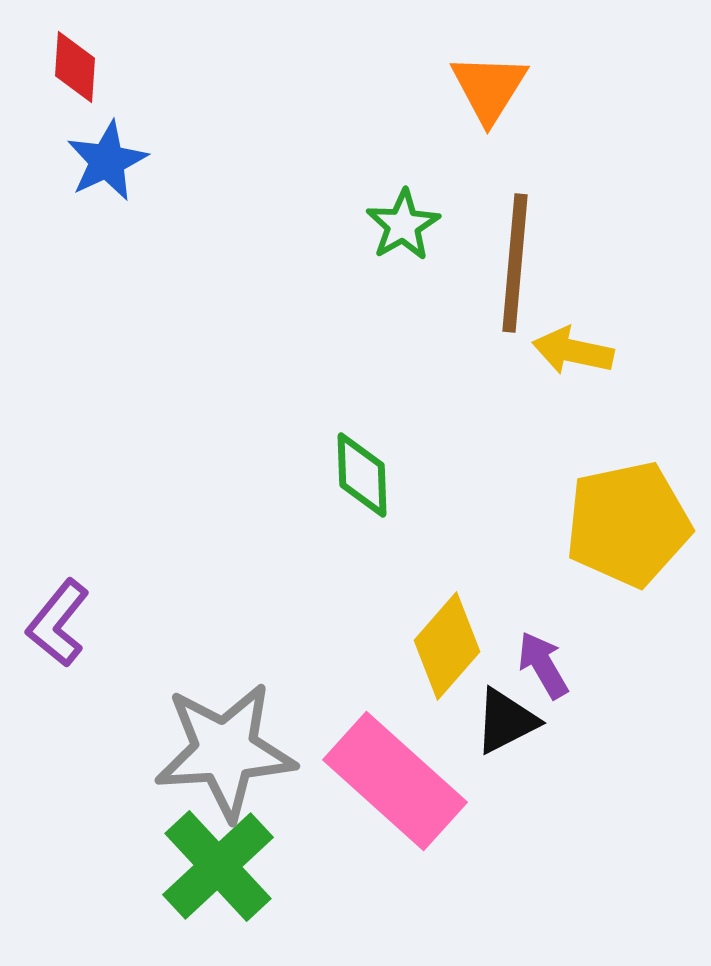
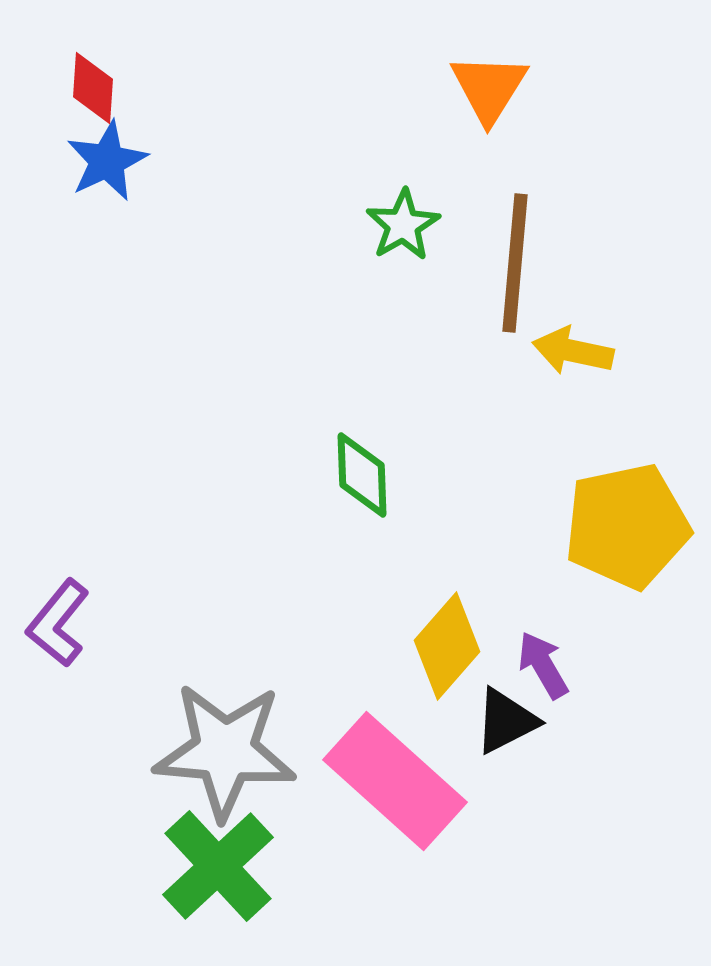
red diamond: moved 18 px right, 21 px down
yellow pentagon: moved 1 px left, 2 px down
gray star: rotated 9 degrees clockwise
